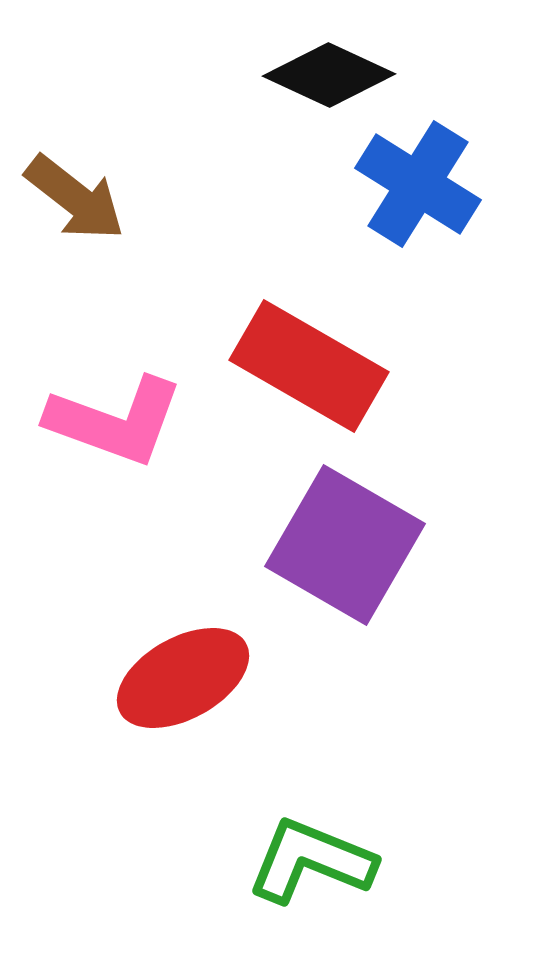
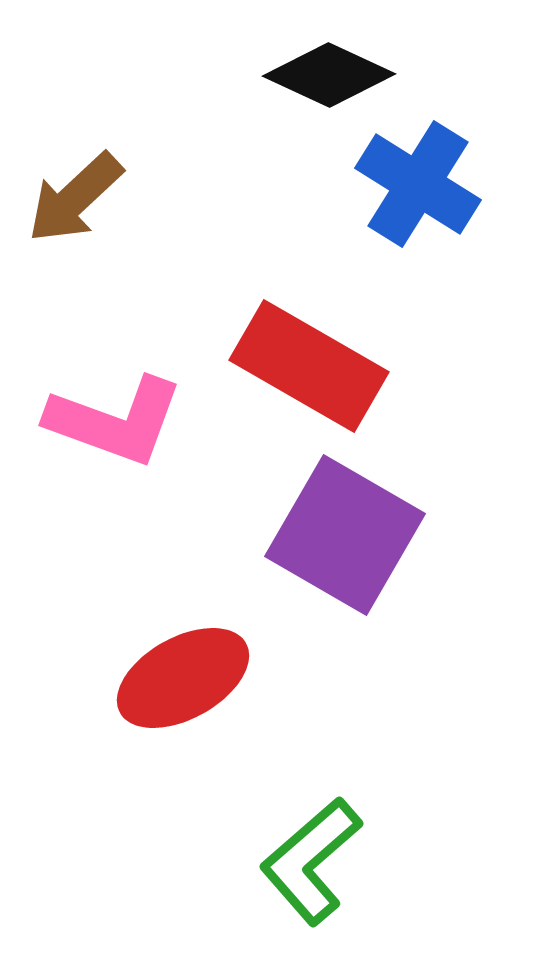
brown arrow: rotated 99 degrees clockwise
purple square: moved 10 px up
green L-shape: rotated 63 degrees counterclockwise
